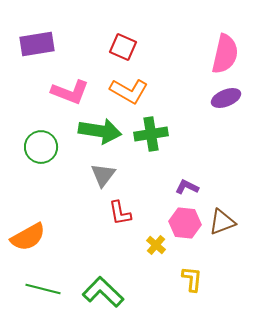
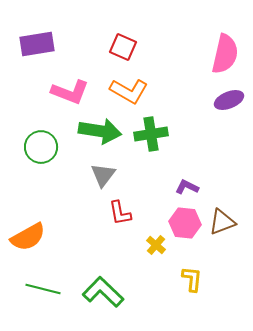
purple ellipse: moved 3 px right, 2 px down
